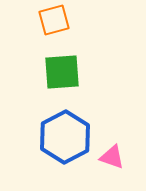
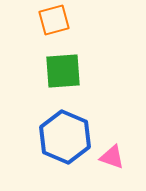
green square: moved 1 px right, 1 px up
blue hexagon: rotated 9 degrees counterclockwise
